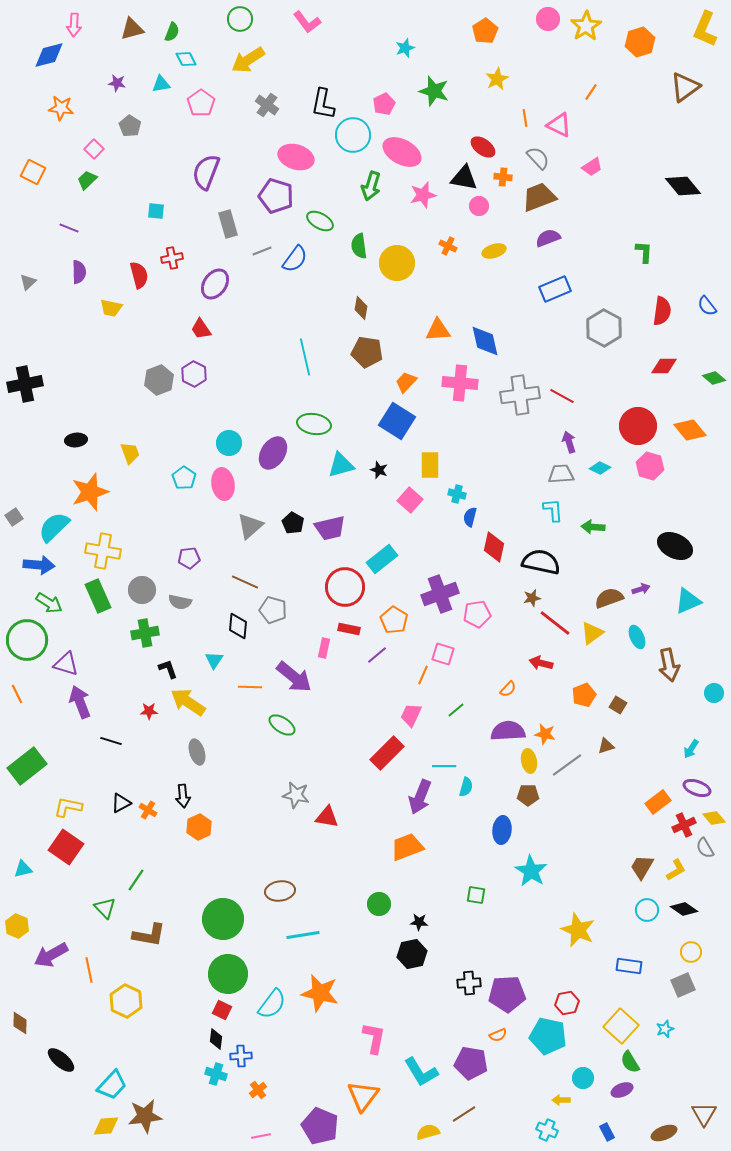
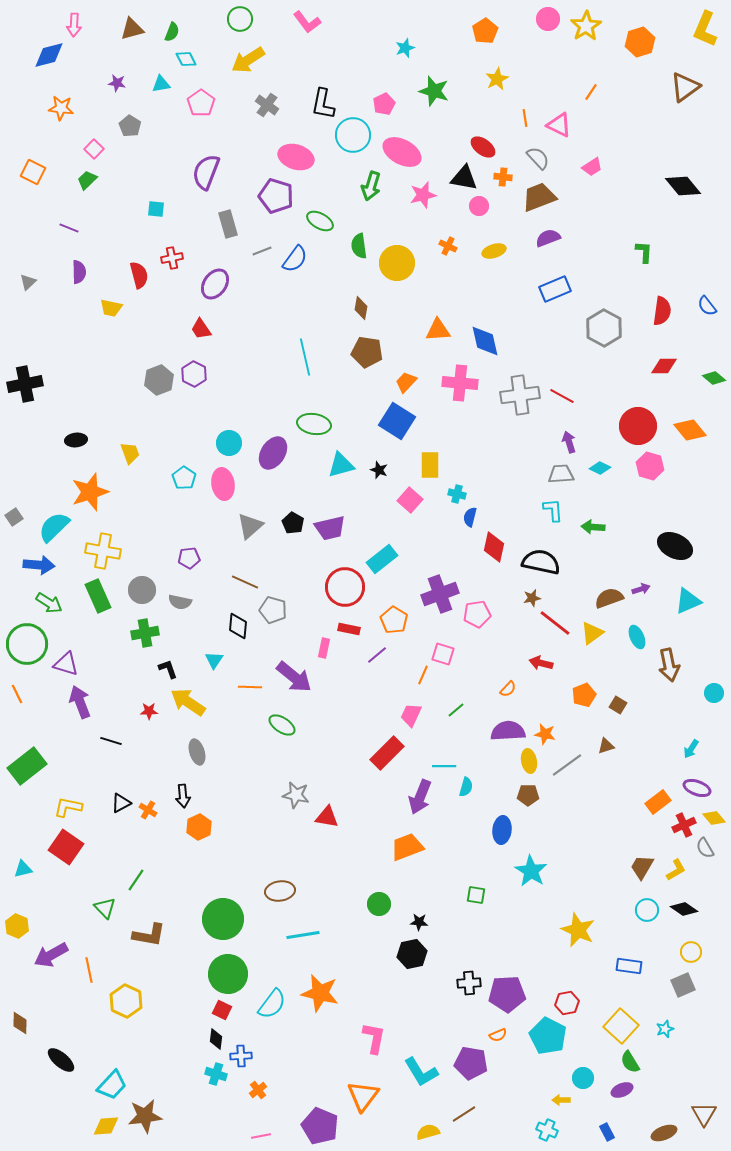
cyan square at (156, 211): moved 2 px up
green circle at (27, 640): moved 4 px down
cyan pentagon at (548, 1036): rotated 15 degrees clockwise
